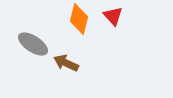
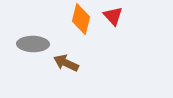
orange diamond: moved 2 px right
gray ellipse: rotated 32 degrees counterclockwise
